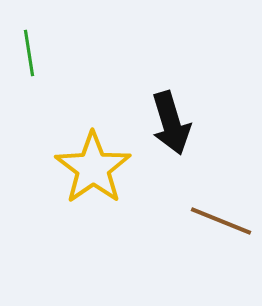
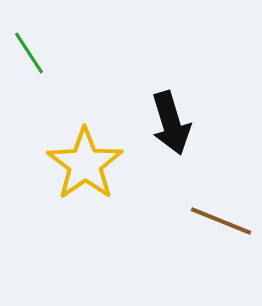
green line: rotated 24 degrees counterclockwise
yellow star: moved 8 px left, 4 px up
